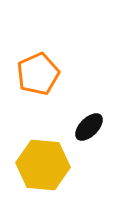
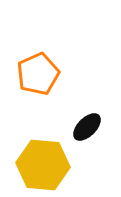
black ellipse: moved 2 px left
